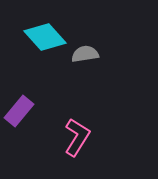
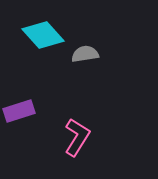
cyan diamond: moved 2 px left, 2 px up
purple rectangle: rotated 32 degrees clockwise
